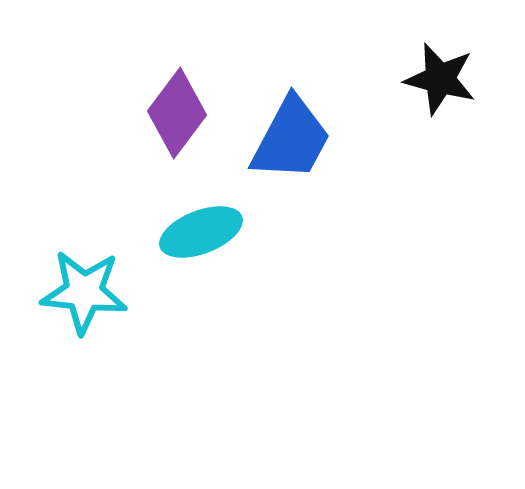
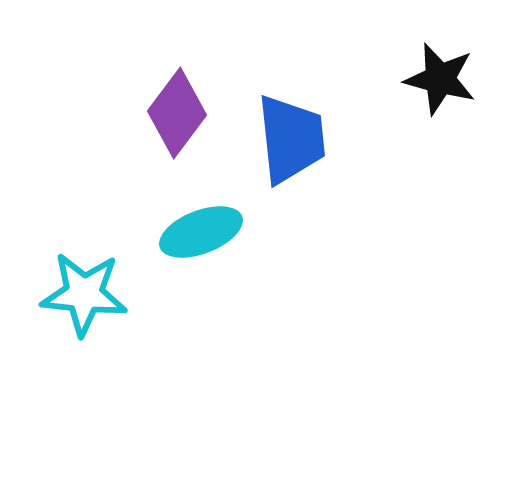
blue trapezoid: rotated 34 degrees counterclockwise
cyan star: moved 2 px down
